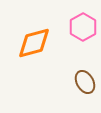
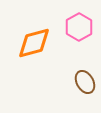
pink hexagon: moved 4 px left
